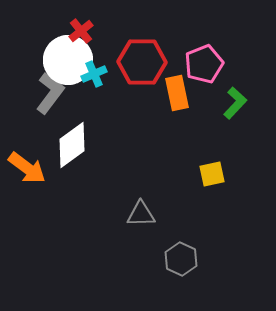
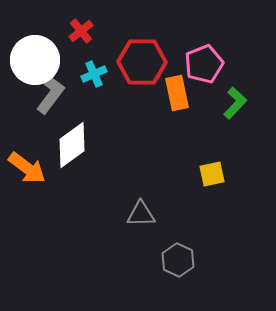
white circle: moved 33 px left
gray hexagon: moved 3 px left, 1 px down
